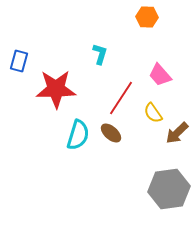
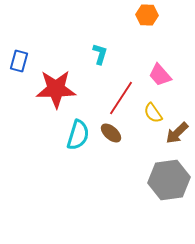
orange hexagon: moved 2 px up
gray hexagon: moved 9 px up
